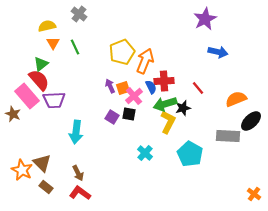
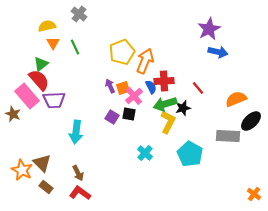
purple star: moved 4 px right, 10 px down
